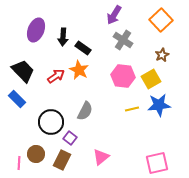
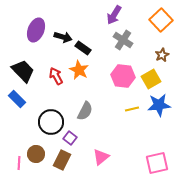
black arrow: rotated 78 degrees counterclockwise
red arrow: rotated 84 degrees counterclockwise
